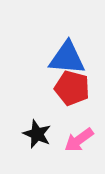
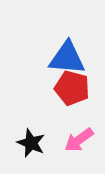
black star: moved 6 px left, 9 px down
